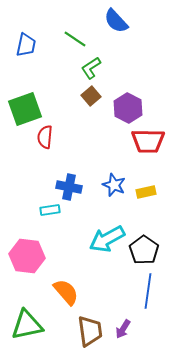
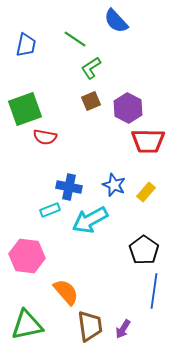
brown square: moved 5 px down; rotated 18 degrees clockwise
red semicircle: rotated 85 degrees counterclockwise
yellow rectangle: rotated 36 degrees counterclockwise
cyan rectangle: rotated 12 degrees counterclockwise
cyan arrow: moved 17 px left, 19 px up
blue line: moved 6 px right
brown trapezoid: moved 5 px up
